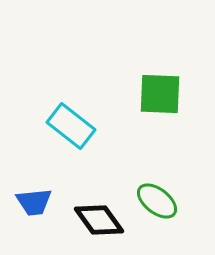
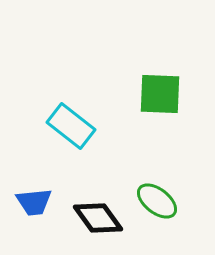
black diamond: moved 1 px left, 2 px up
